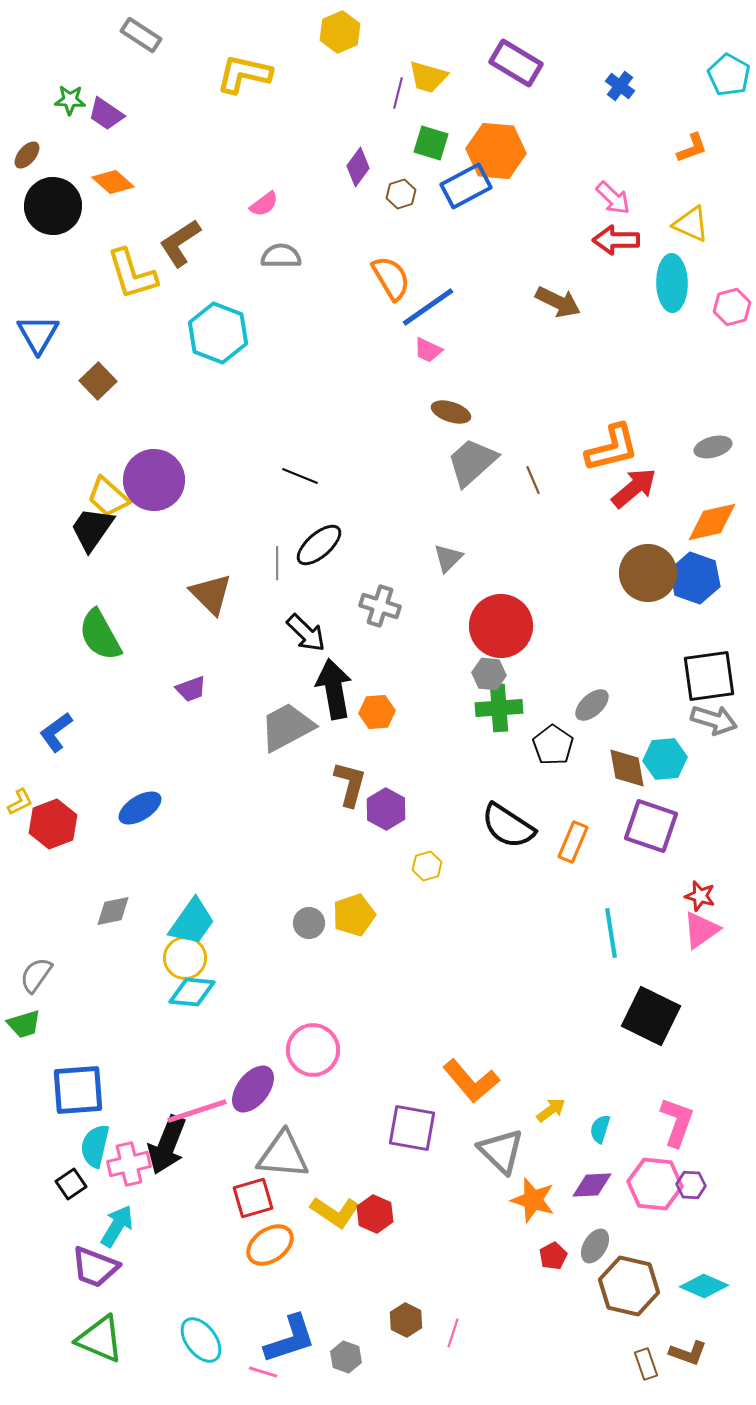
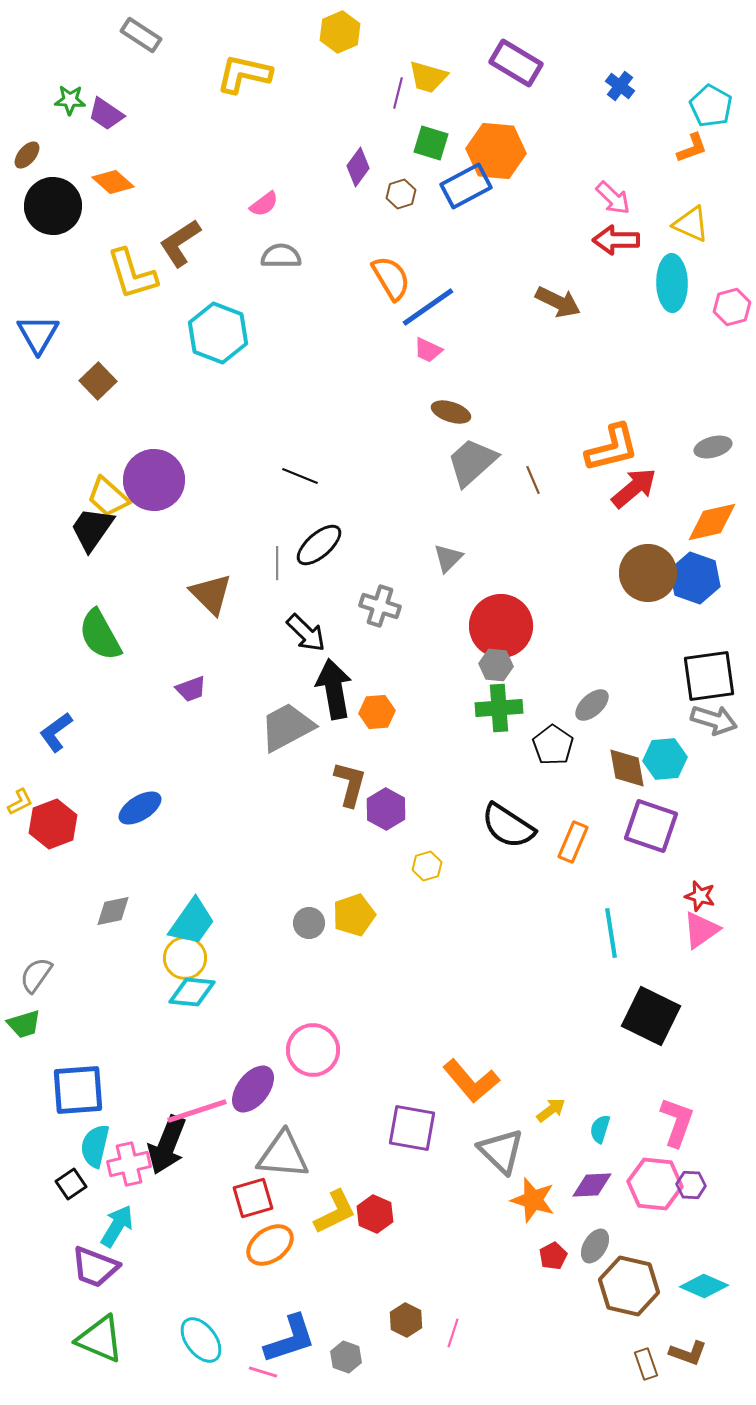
cyan pentagon at (729, 75): moved 18 px left, 31 px down
gray hexagon at (489, 674): moved 7 px right, 9 px up
yellow L-shape at (335, 1212): rotated 60 degrees counterclockwise
